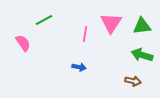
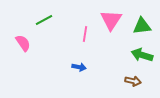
pink triangle: moved 3 px up
